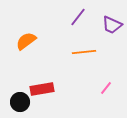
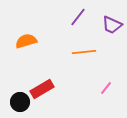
orange semicircle: rotated 20 degrees clockwise
red rectangle: rotated 20 degrees counterclockwise
